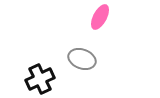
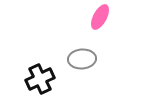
gray ellipse: rotated 24 degrees counterclockwise
